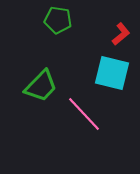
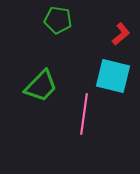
cyan square: moved 1 px right, 3 px down
pink line: rotated 51 degrees clockwise
